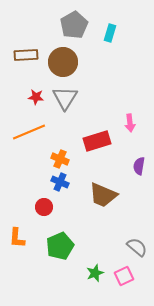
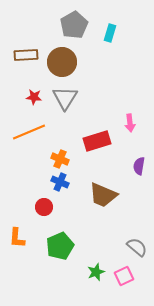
brown circle: moved 1 px left
red star: moved 2 px left
green star: moved 1 px right, 1 px up
